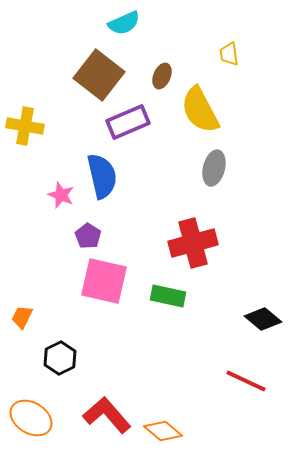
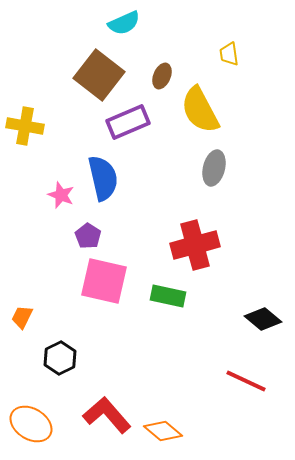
blue semicircle: moved 1 px right, 2 px down
red cross: moved 2 px right, 2 px down
orange ellipse: moved 6 px down
